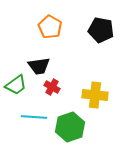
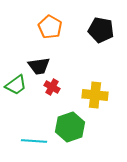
cyan line: moved 24 px down
